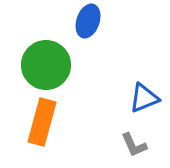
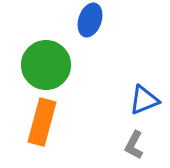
blue ellipse: moved 2 px right, 1 px up
blue triangle: moved 2 px down
gray L-shape: rotated 52 degrees clockwise
